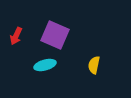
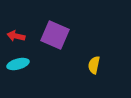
red arrow: rotated 78 degrees clockwise
cyan ellipse: moved 27 px left, 1 px up
